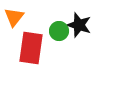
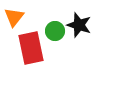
green circle: moved 4 px left
red rectangle: rotated 20 degrees counterclockwise
